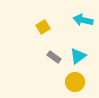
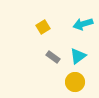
cyan arrow: moved 4 px down; rotated 30 degrees counterclockwise
gray rectangle: moved 1 px left
